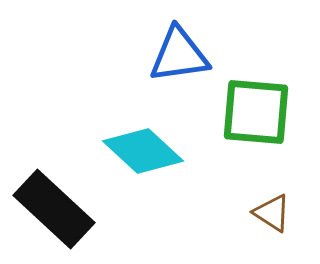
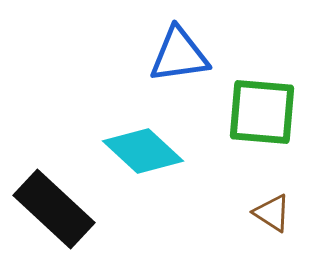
green square: moved 6 px right
